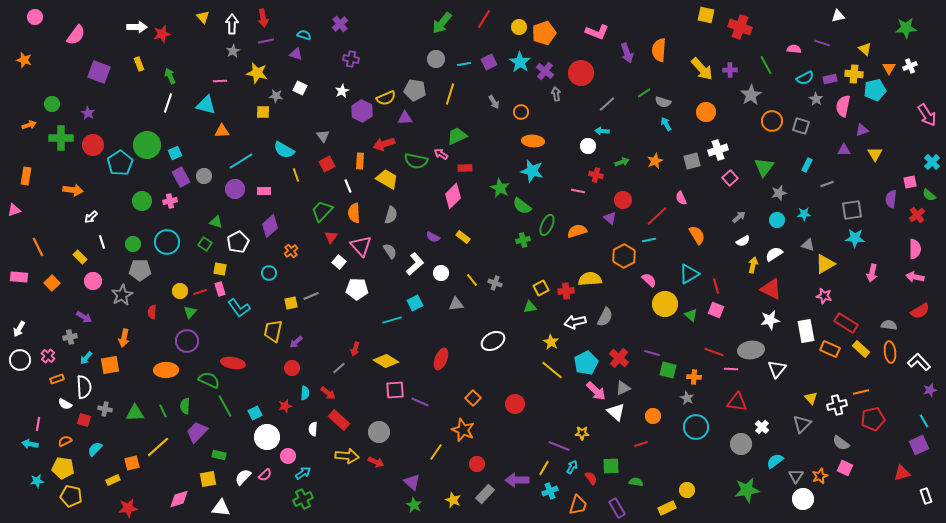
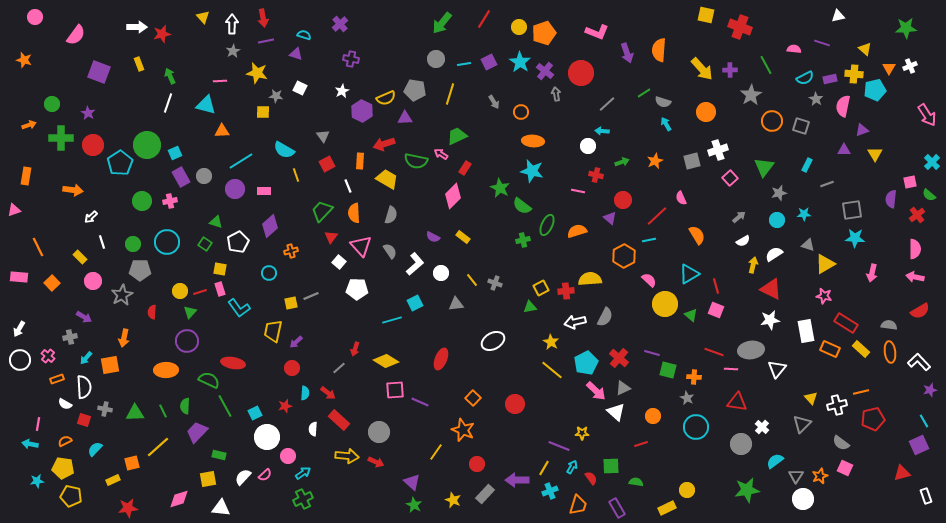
red rectangle at (465, 168): rotated 56 degrees counterclockwise
orange cross at (291, 251): rotated 24 degrees clockwise
